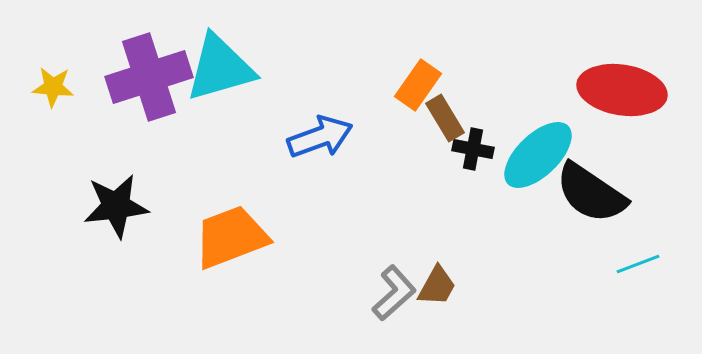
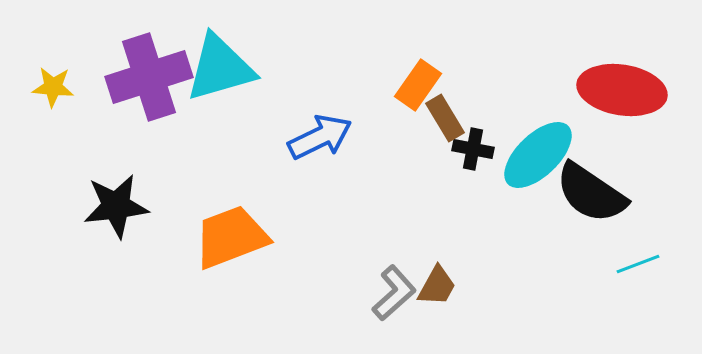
blue arrow: rotated 6 degrees counterclockwise
